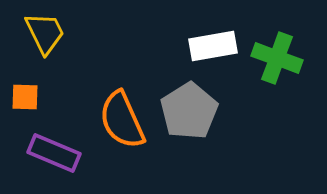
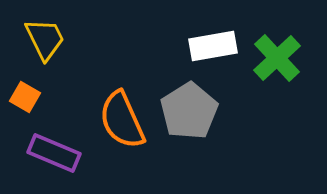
yellow trapezoid: moved 6 px down
green cross: rotated 27 degrees clockwise
orange square: rotated 28 degrees clockwise
